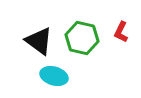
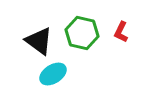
green hexagon: moved 5 px up
cyan ellipse: moved 1 px left, 2 px up; rotated 48 degrees counterclockwise
